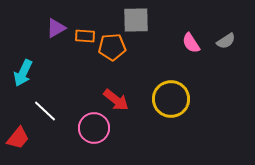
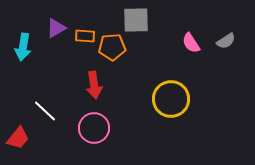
cyan arrow: moved 26 px up; rotated 16 degrees counterclockwise
red arrow: moved 22 px left, 15 px up; rotated 44 degrees clockwise
